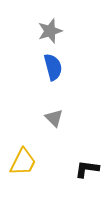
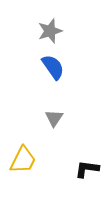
blue semicircle: rotated 20 degrees counterclockwise
gray triangle: rotated 18 degrees clockwise
yellow trapezoid: moved 2 px up
